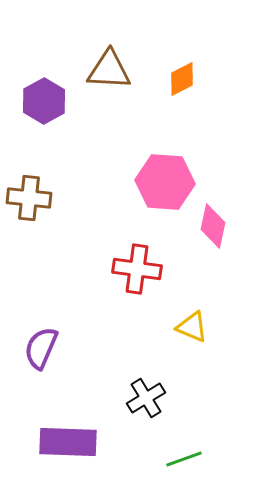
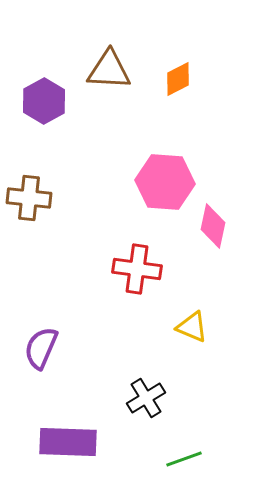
orange diamond: moved 4 px left
